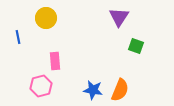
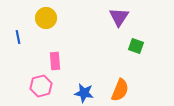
blue star: moved 9 px left, 3 px down
